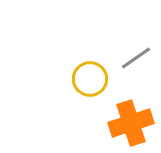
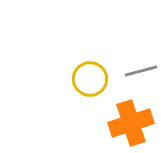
gray line: moved 5 px right, 13 px down; rotated 20 degrees clockwise
